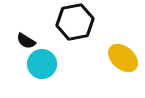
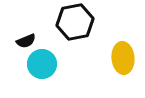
black semicircle: rotated 54 degrees counterclockwise
yellow ellipse: rotated 44 degrees clockwise
